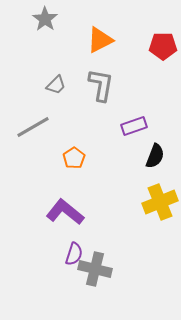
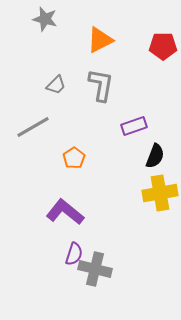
gray star: rotated 20 degrees counterclockwise
yellow cross: moved 9 px up; rotated 12 degrees clockwise
